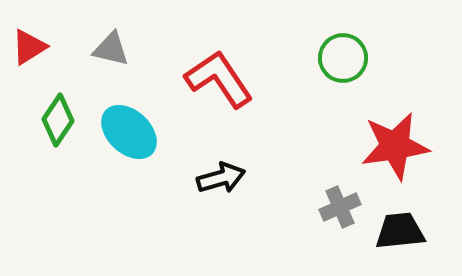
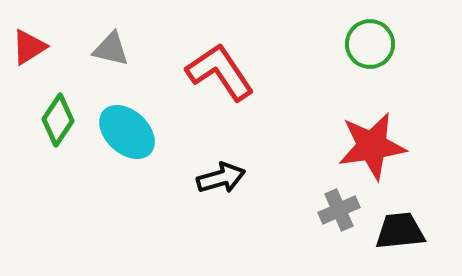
green circle: moved 27 px right, 14 px up
red L-shape: moved 1 px right, 7 px up
cyan ellipse: moved 2 px left
red star: moved 23 px left
gray cross: moved 1 px left, 3 px down
